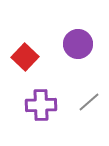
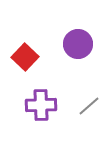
gray line: moved 4 px down
